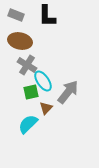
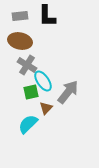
gray rectangle: moved 4 px right, 1 px down; rotated 28 degrees counterclockwise
